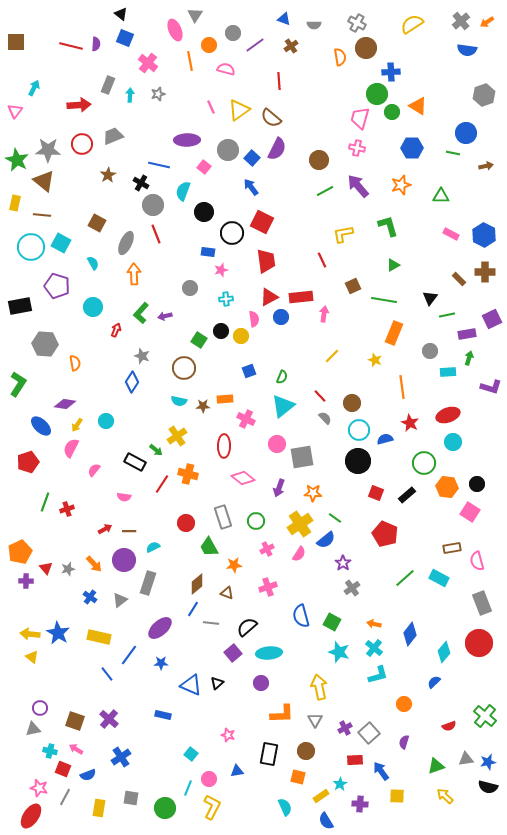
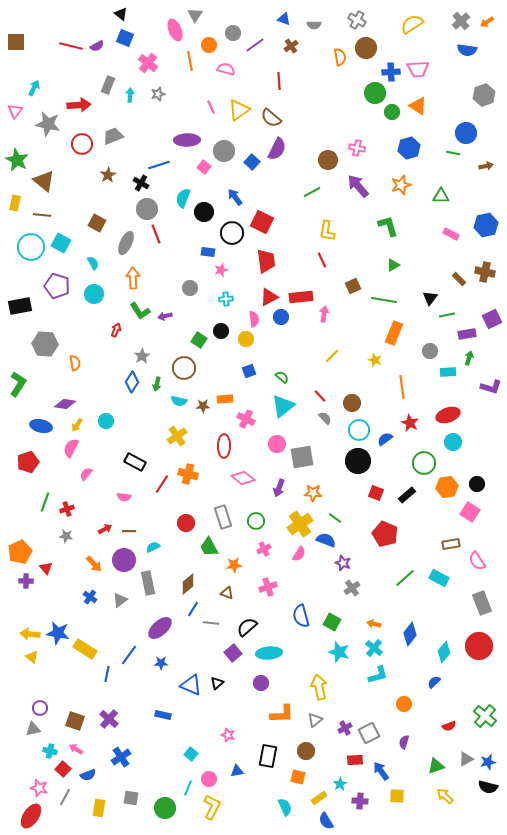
gray cross at (357, 23): moved 3 px up
purple semicircle at (96, 44): moved 1 px right, 2 px down; rotated 56 degrees clockwise
green circle at (377, 94): moved 2 px left, 1 px up
pink trapezoid at (360, 118): moved 58 px right, 49 px up; rotated 110 degrees counterclockwise
blue hexagon at (412, 148): moved 3 px left; rotated 15 degrees counterclockwise
gray star at (48, 150): moved 26 px up; rotated 10 degrees clockwise
gray circle at (228, 150): moved 4 px left, 1 px down
blue square at (252, 158): moved 4 px down
brown circle at (319, 160): moved 9 px right
blue line at (159, 165): rotated 30 degrees counterclockwise
blue arrow at (251, 187): moved 16 px left, 10 px down
cyan semicircle at (183, 191): moved 7 px down
green line at (325, 191): moved 13 px left, 1 px down
gray circle at (153, 205): moved 6 px left, 4 px down
yellow L-shape at (343, 234): moved 16 px left, 3 px up; rotated 70 degrees counterclockwise
blue hexagon at (484, 235): moved 2 px right, 10 px up; rotated 20 degrees clockwise
brown cross at (485, 272): rotated 12 degrees clockwise
orange arrow at (134, 274): moved 1 px left, 4 px down
cyan circle at (93, 307): moved 1 px right, 13 px up
green L-shape at (141, 313): moved 1 px left, 2 px up; rotated 75 degrees counterclockwise
yellow circle at (241, 336): moved 5 px right, 3 px down
gray star at (142, 356): rotated 21 degrees clockwise
green semicircle at (282, 377): rotated 72 degrees counterclockwise
blue ellipse at (41, 426): rotated 30 degrees counterclockwise
blue semicircle at (385, 439): rotated 21 degrees counterclockwise
green arrow at (156, 450): moved 1 px right, 66 px up; rotated 64 degrees clockwise
pink semicircle at (94, 470): moved 8 px left, 4 px down
orange hexagon at (447, 487): rotated 15 degrees counterclockwise
blue semicircle at (326, 540): rotated 120 degrees counterclockwise
brown rectangle at (452, 548): moved 1 px left, 4 px up
pink cross at (267, 549): moved 3 px left
pink semicircle at (477, 561): rotated 18 degrees counterclockwise
purple star at (343, 563): rotated 14 degrees counterclockwise
gray star at (68, 569): moved 2 px left, 33 px up; rotated 24 degrees clockwise
gray rectangle at (148, 583): rotated 30 degrees counterclockwise
brown diamond at (197, 584): moved 9 px left
blue star at (58, 633): rotated 20 degrees counterclockwise
yellow rectangle at (99, 637): moved 14 px left, 12 px down; rotated 20 degrees clockwise
red circle at (479, 643): moved 3 px down
blue line at (107, 674): rotated 49 degrees clockwise
gray triangle at (315, 720): rotated 21 degrees clockwise
gray square at (369, 733): rotated 15 degrees clockwise
black rectangle at (269, 754): moved 1 px left, 2 px down
gray triangle at (466, 759): rotated 21 degrees counterclockwise
red square at (63, 769): rotated 21 degrees clockwise
yellow rectangle at (321, 796): moved 2 px left, 2 px down
purple cross at (360, 804): moved 3 px up
